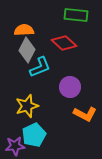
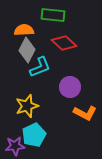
green rectangle: moved 23 px left
orange L-shape: moved 1 px up
